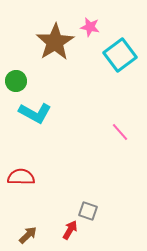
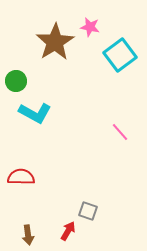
red arrow: moved 2 px left, 1 px down
brown arrow: rotated 126 degrees clockwise
